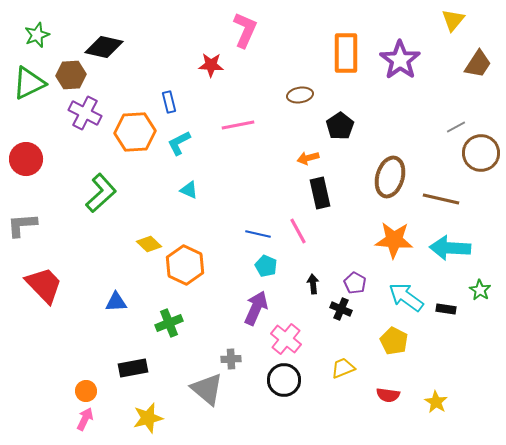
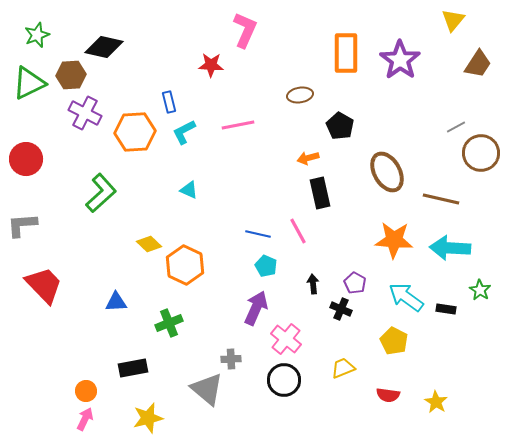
black pentagon at (340, 126): rotated 8 degrees counterclockwise
cyan L-shape at (179, 143): moved 5 px right, 11 px up
brown ellipse at (390, 177): moved 3 px left, 5 px up; rotated 45 degrees counterclockwise
